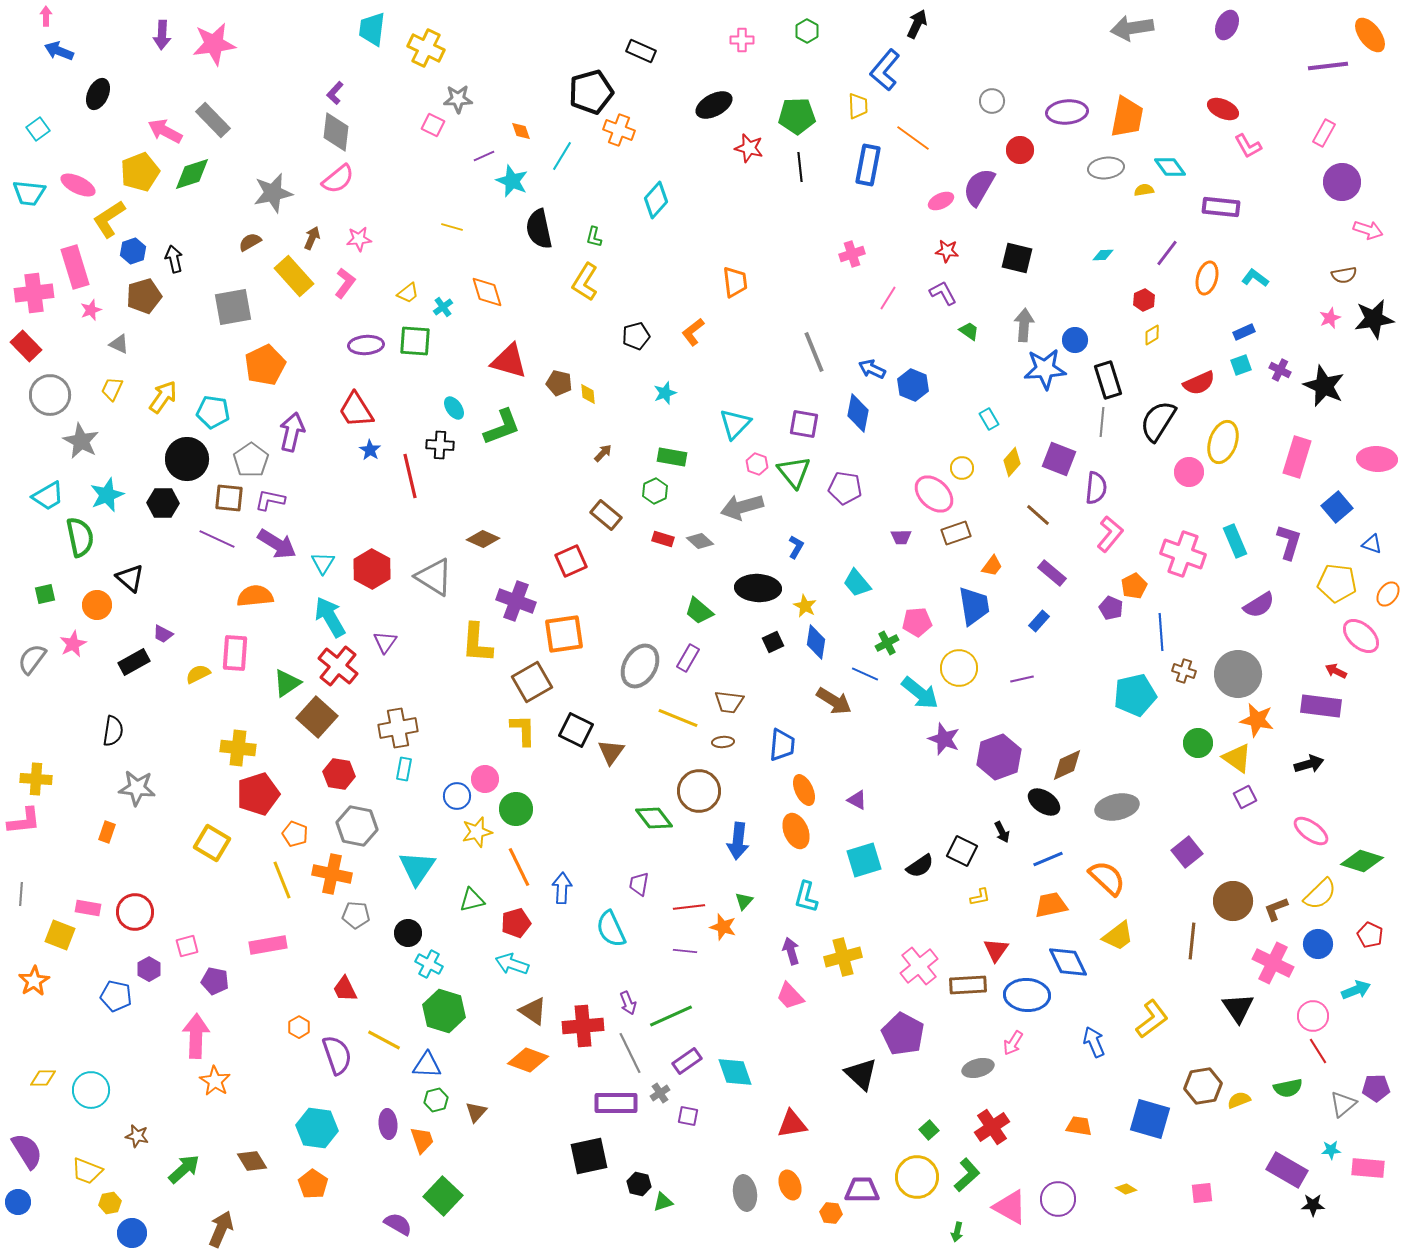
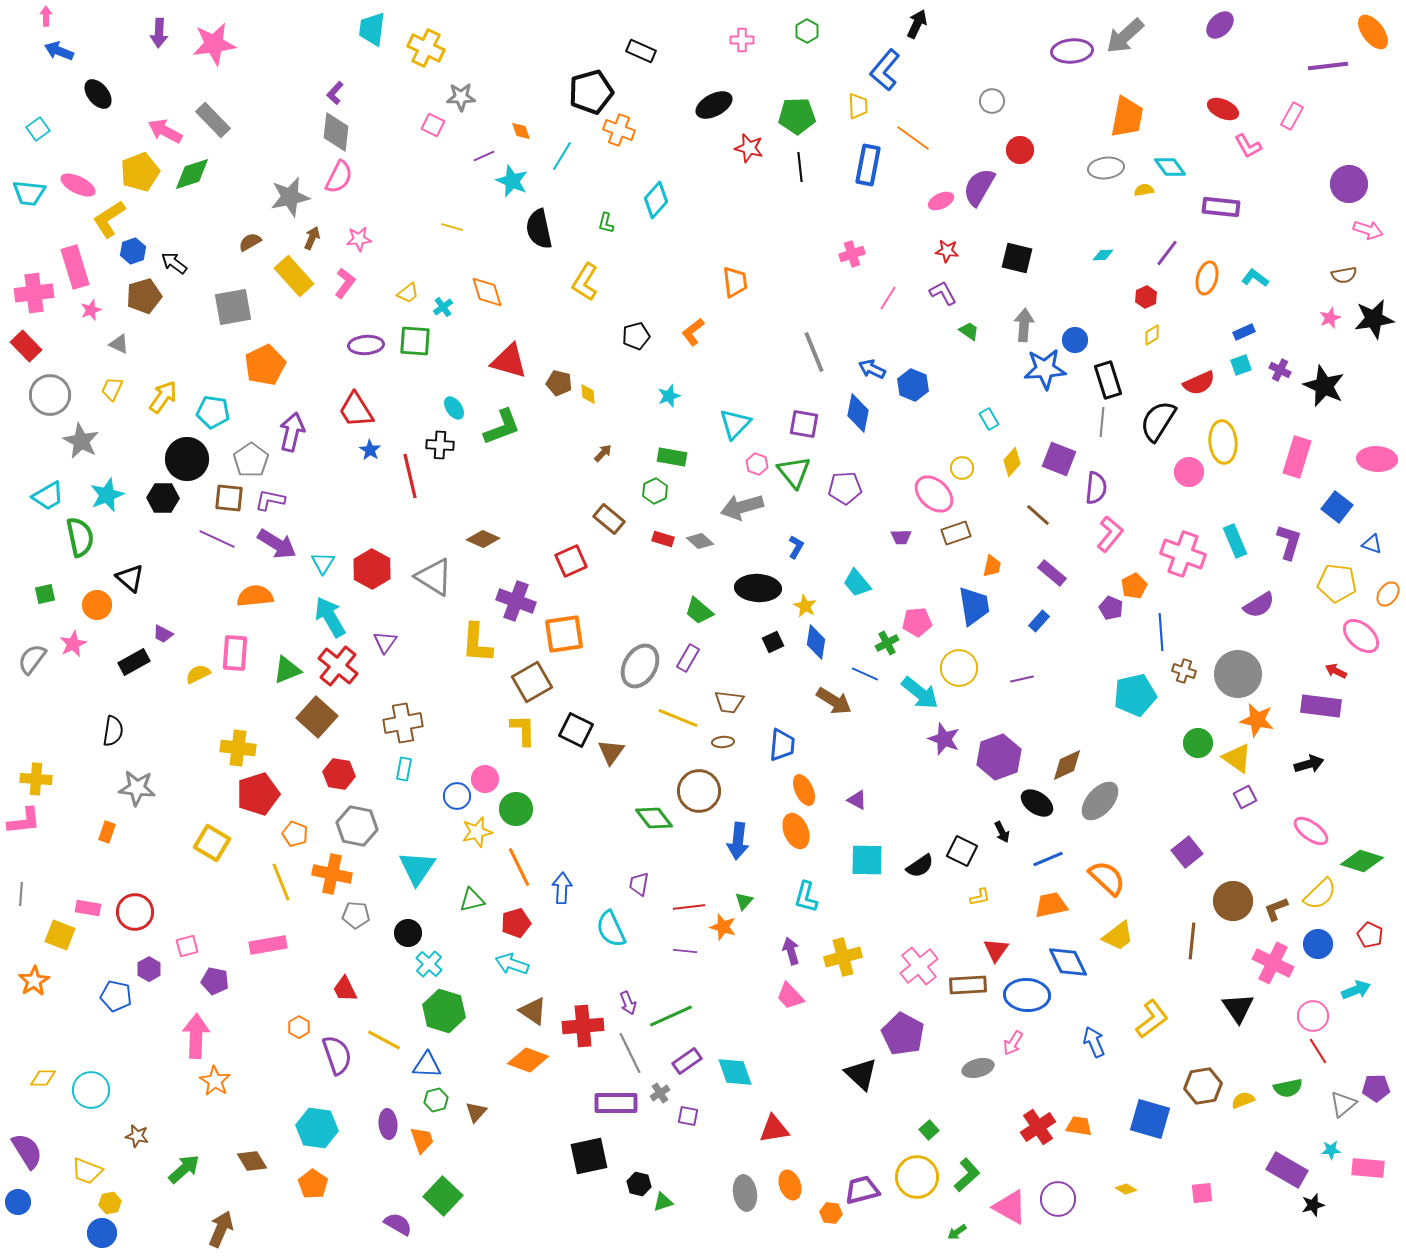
purple ellipse at (1227, 25): moved 7 px left; rotated 20 degrees clockwise
gray arrow at (1132, 28): moved 7 px left, 8 px down; rotated 33 degrees counterclockwise
purple arrow at (162, 35): moved 3 px left, 2 px up
orange ellipse at (1370, 35): moved 3 px right, 3 px up
black ellipse at (98, 94): rotated 64 degrees counterclockwise
gray star at (458, 99): moved 3 px right, 2 px up
purple ellipse at (1067, 112): moved 5 px right, 61 px up
pink rectangle at (1324, 133): moved 32 px left, 17 px up
pink semicircle at (338, 179): moved 1 px right, 2 px up; rotated 24 degrees counterclockwise
purple circle at (1342, 182): moved 7 px right, 2 px down
gray star at (273, 193): moved 17 px right, 4 px down
green L-shape at (594, 237): moved 12 px right, 14 px up
black arrow at (174, 259): moved 4 px down; rotated 40 degrees counterclockwise
red hexagon at (1144, 300): moved 2 px right, 3 px up
cyan star at (665, 393): moved 4 px right, 3 px down
yellow ellipse at (1223, 442): rotated 24 degrees counterclockwise
purple pentagon at (845, 488): rotated 12 degrees counterclockwise
black hexagon at (163, 503): moved 5 px up
blue square at (1337, 507): rotated 12 degrees counterclockwise
brown rectangle at (606, 515): moved 3 px right, 4 px down
orange trapezoid at (992, 566): rotated 25 degrees counterclockwise
green triangle at (287, 683): moved 13 px up; rotated 12 degrees clockwise
brown cross at (398, 728): moved 5 px right, 5 px up
black ellipse at (1044, 802): moved 7 px left, 1 px down
gray ellipse at (1117, 807): moved 17 px left, 6 px up; rotated 36 degrees counterclockwise
cyan square at (864, 860): moved 3 px right; rotated 18 degrees clockwise
yellow line at (282, 880): moved 1 px left, 2 px down
cyan cross at (429, 964): rotated 16 degrees clockwise
yellow semicircle at (1239, 1100): moved 4 px right
red triangle at (792, 1124): moved 18 px left, 5 px down
red cross at (992, 1127): moved 46 px right
purple trapezoid at (862, 1190): rotated 15 degrees counterclockwise
black star at (1313, 1205): rotated 15 degrees counterclockwise
green arrow at (957, 1232): rotated 42 degrees clockwise
blue circle at (132, 1233): moved 30 px left
